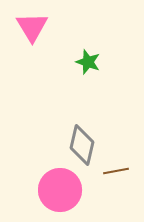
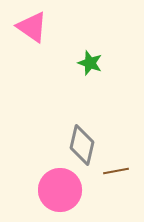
pink triangle: rotated 24 degrees counterclockwise
green star: moved 2 px right, 1 px down
